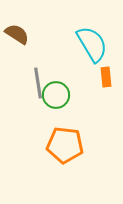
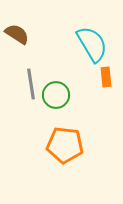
gray line: moved 7 px left, 1 px down
